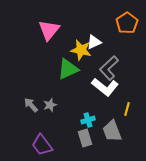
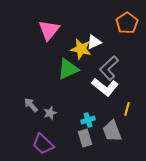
yellow star: moved 1 px up
gray star: moved 8 px down
purple trapezoid: moved 1 px right, 1 px up; rotated 10 degrees counterclockwise
